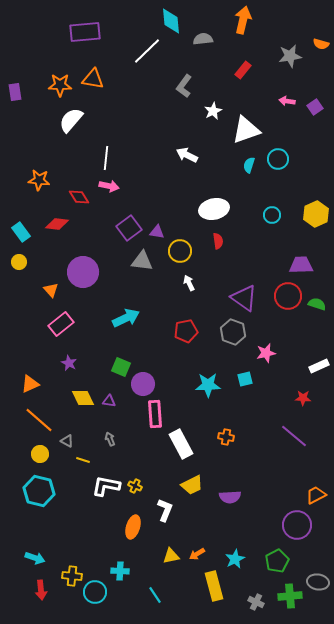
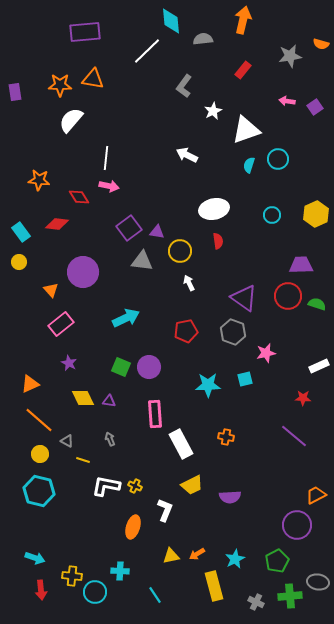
purple circle at (143, 384): moved 6 px right, 17 px up
